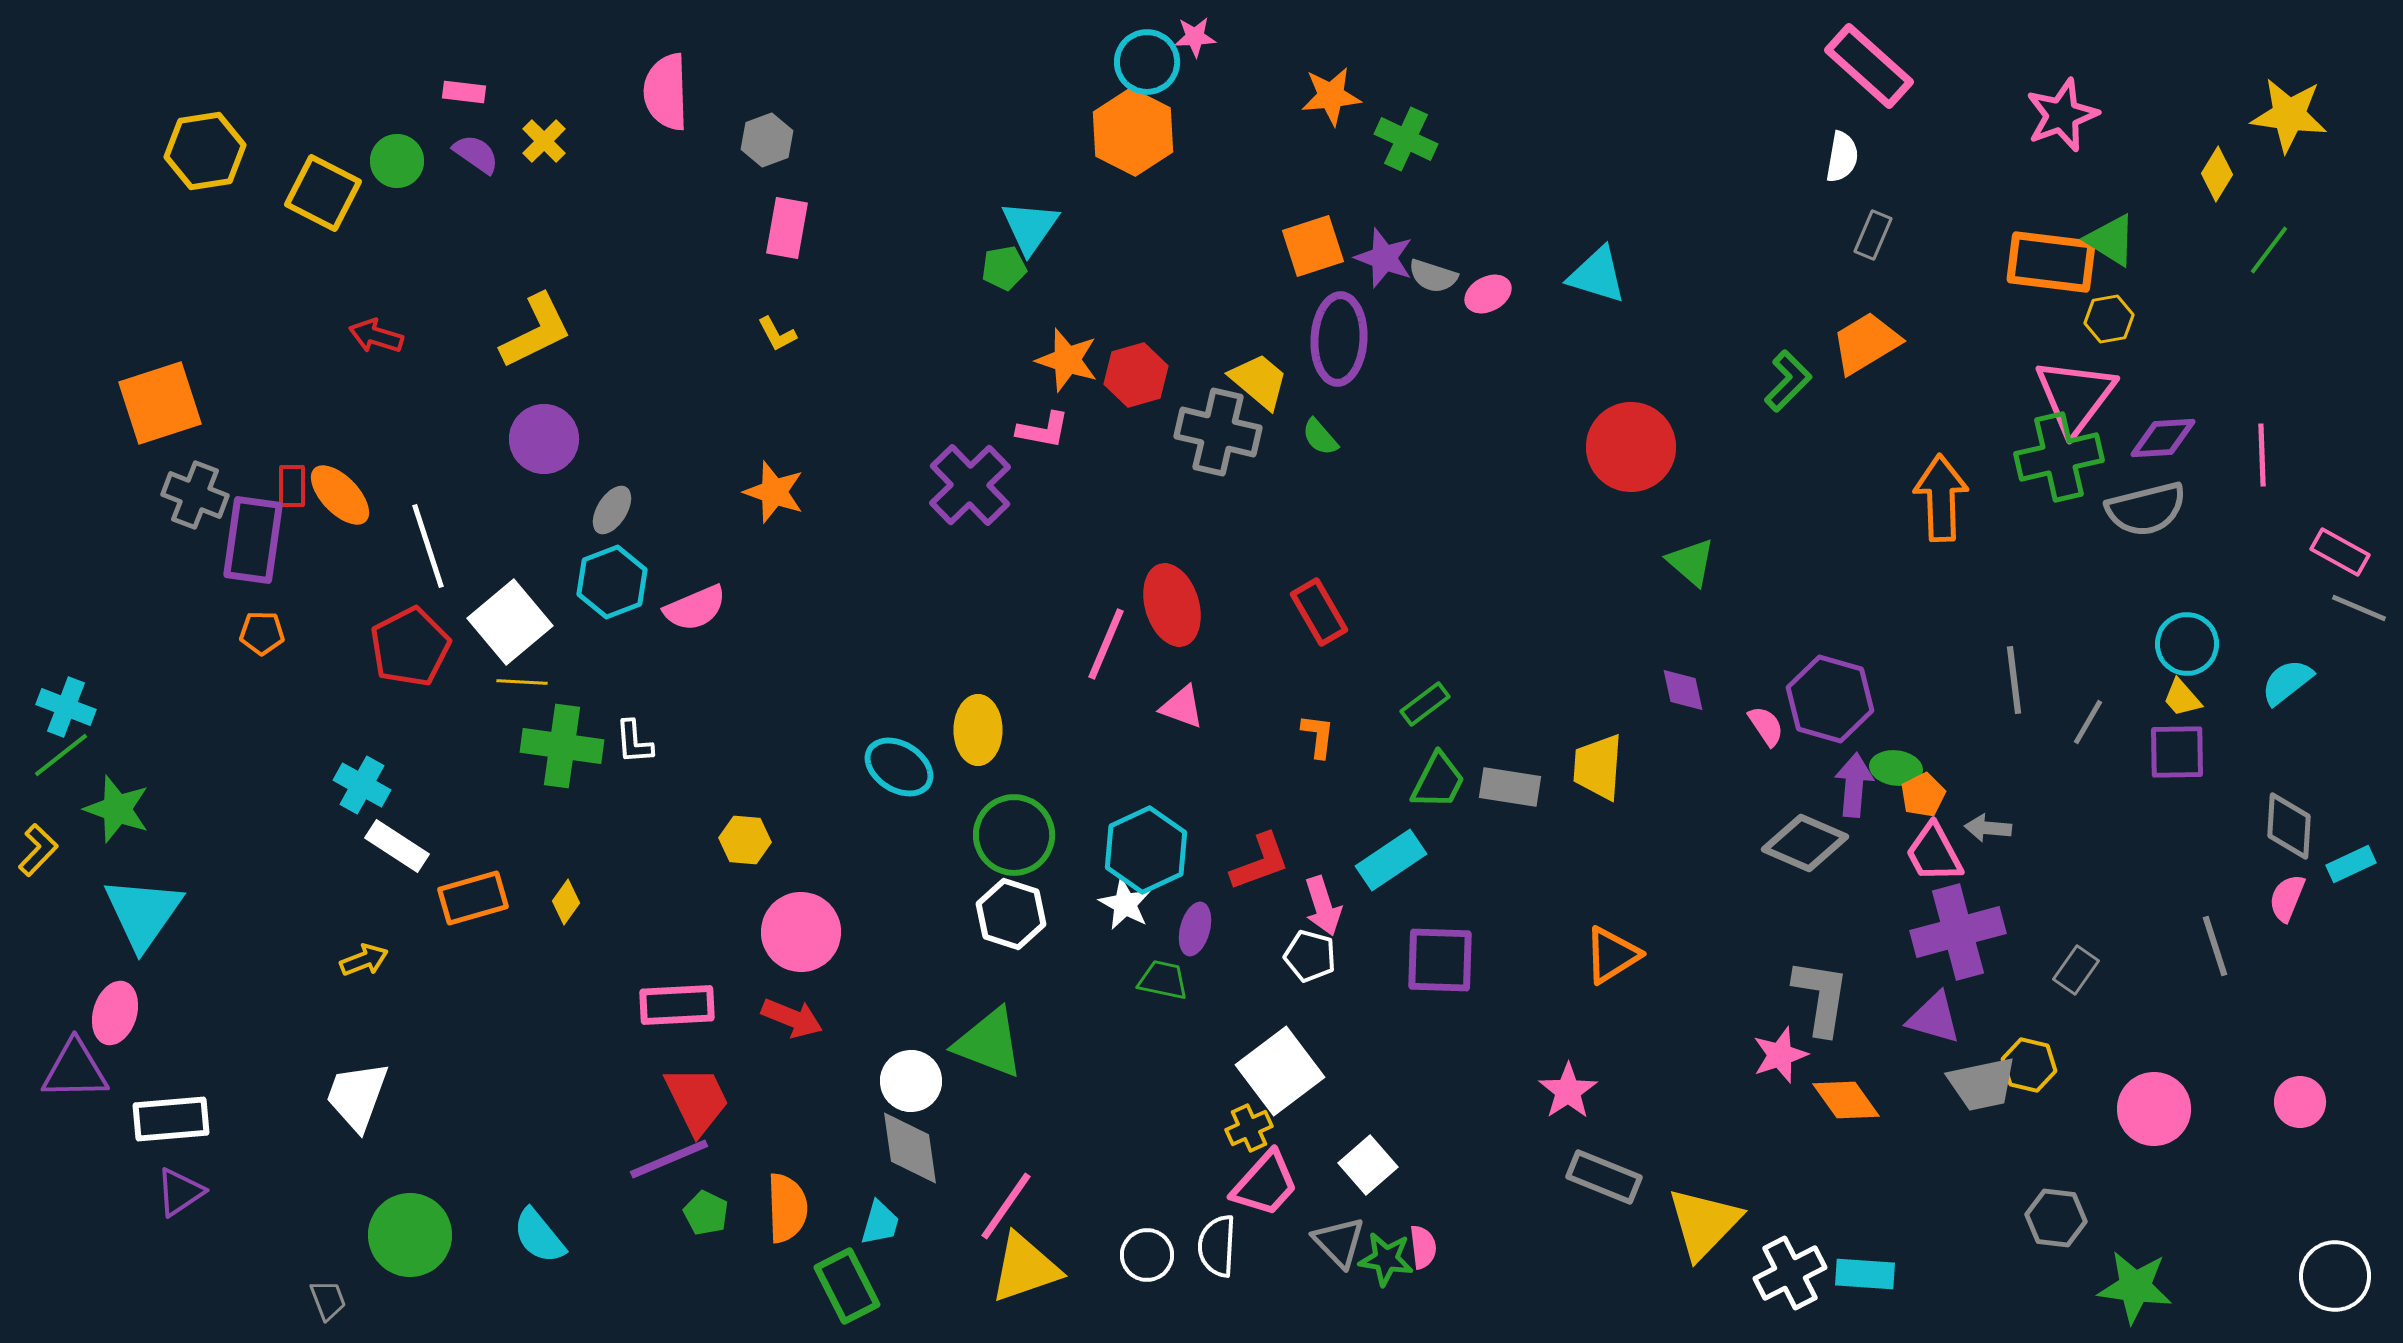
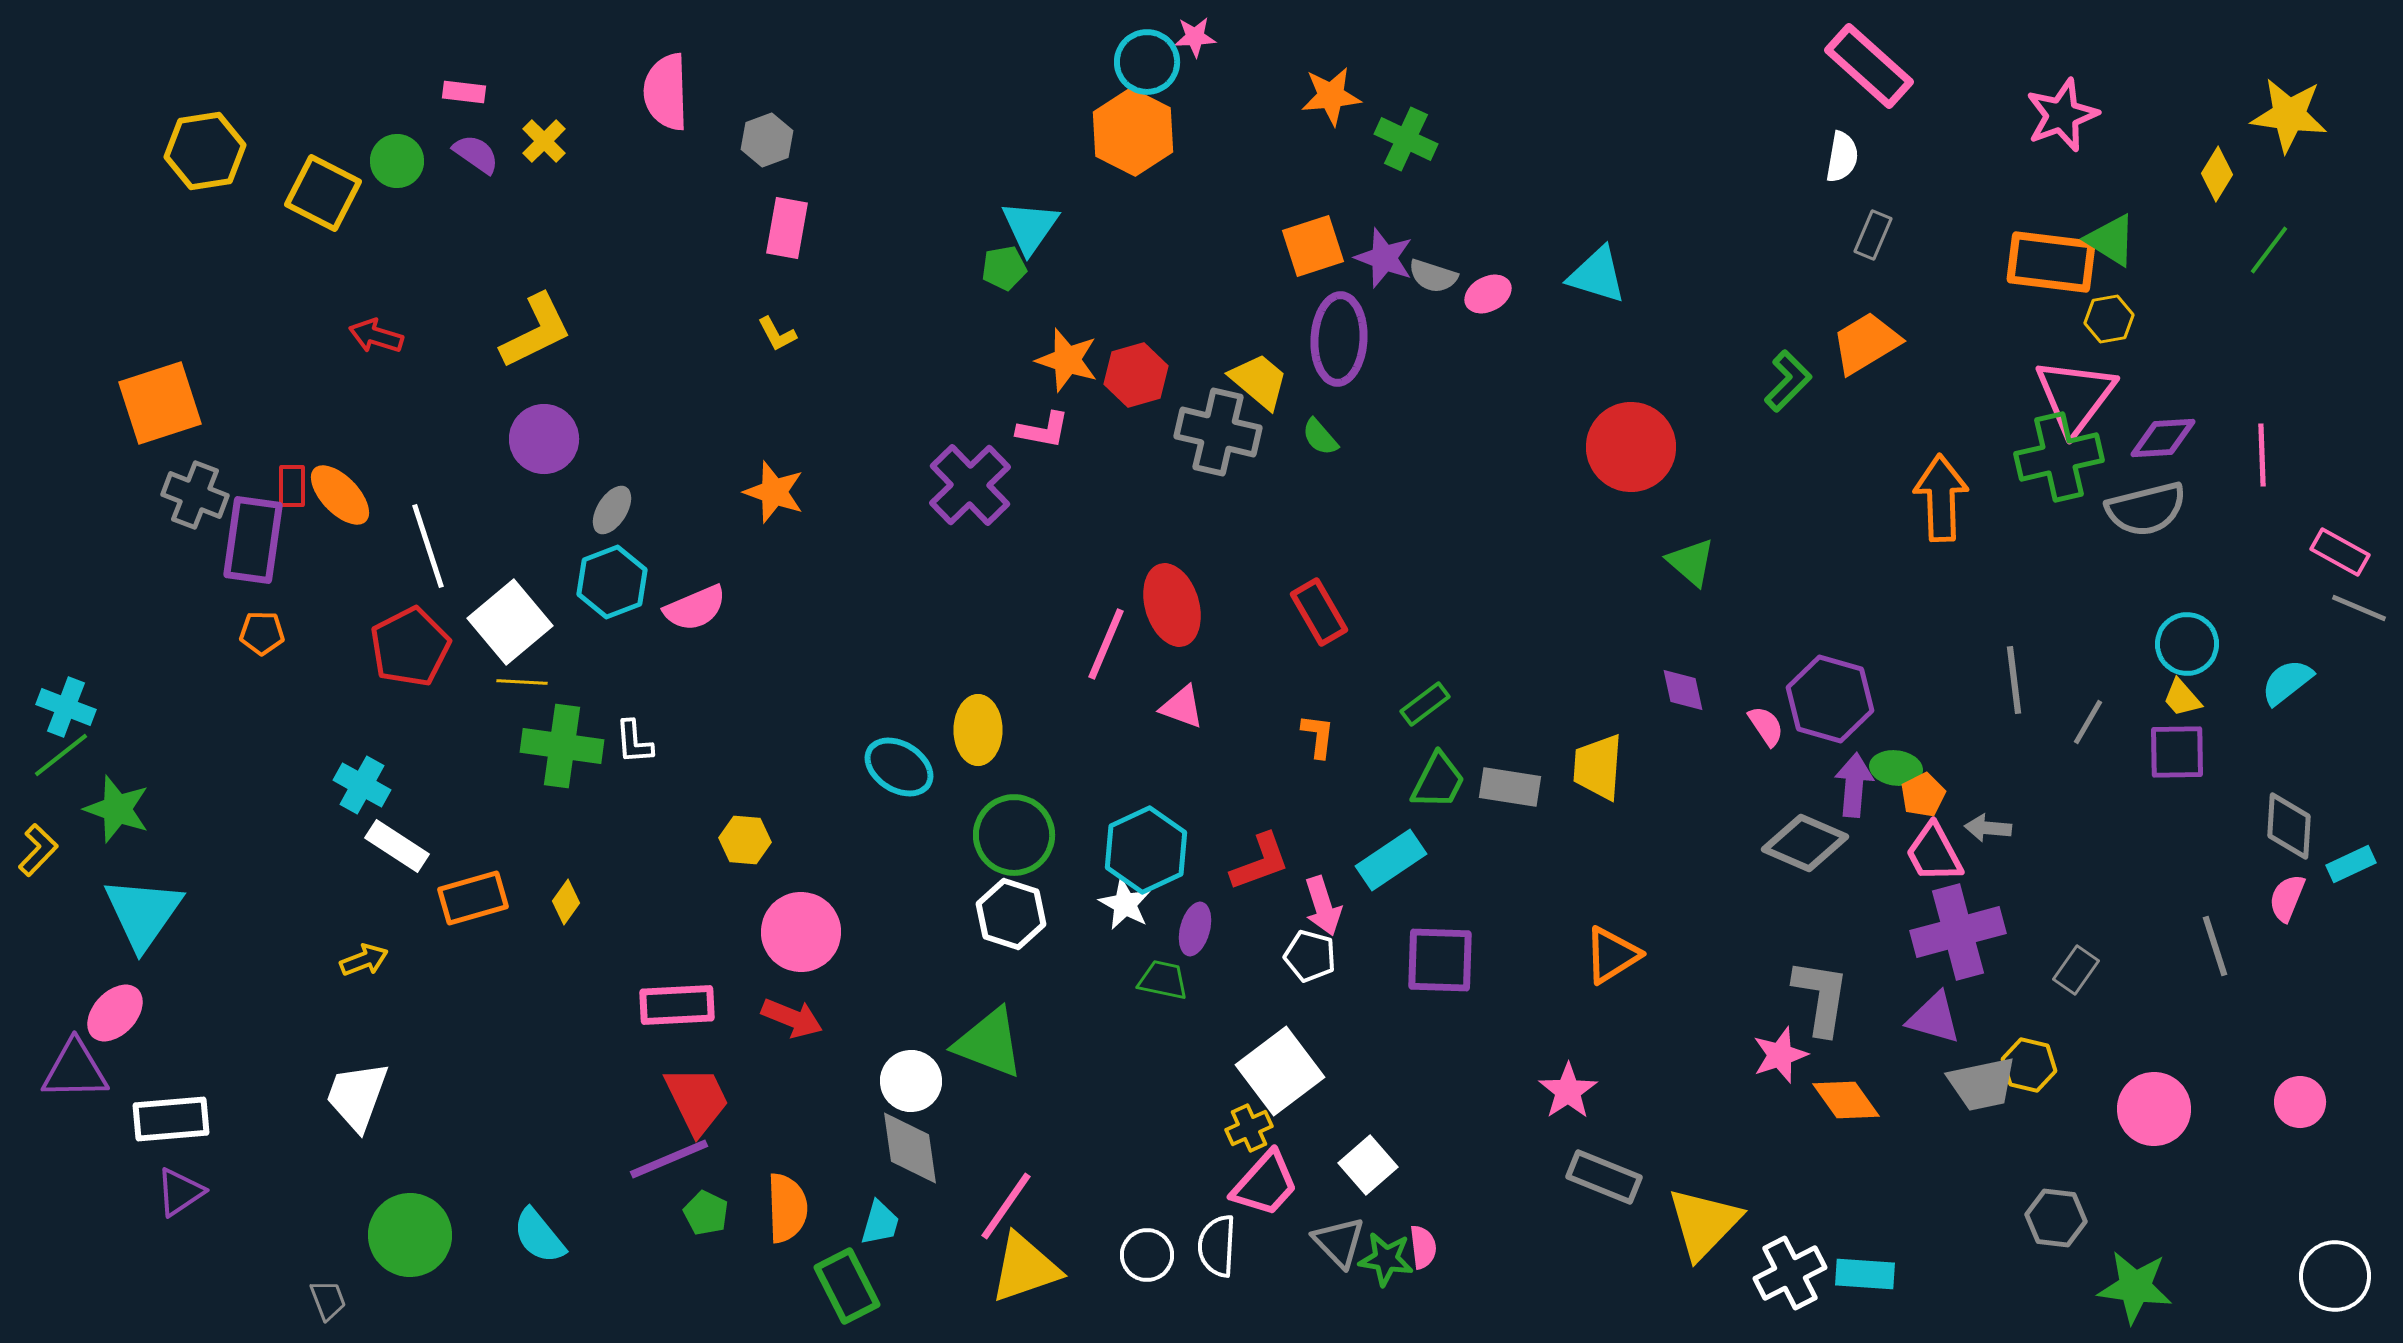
pink ellipse at (115, 1013): rotated 26 degrees clockwise
